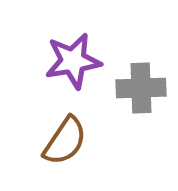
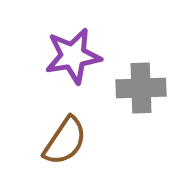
purple star: moved 5 px up
